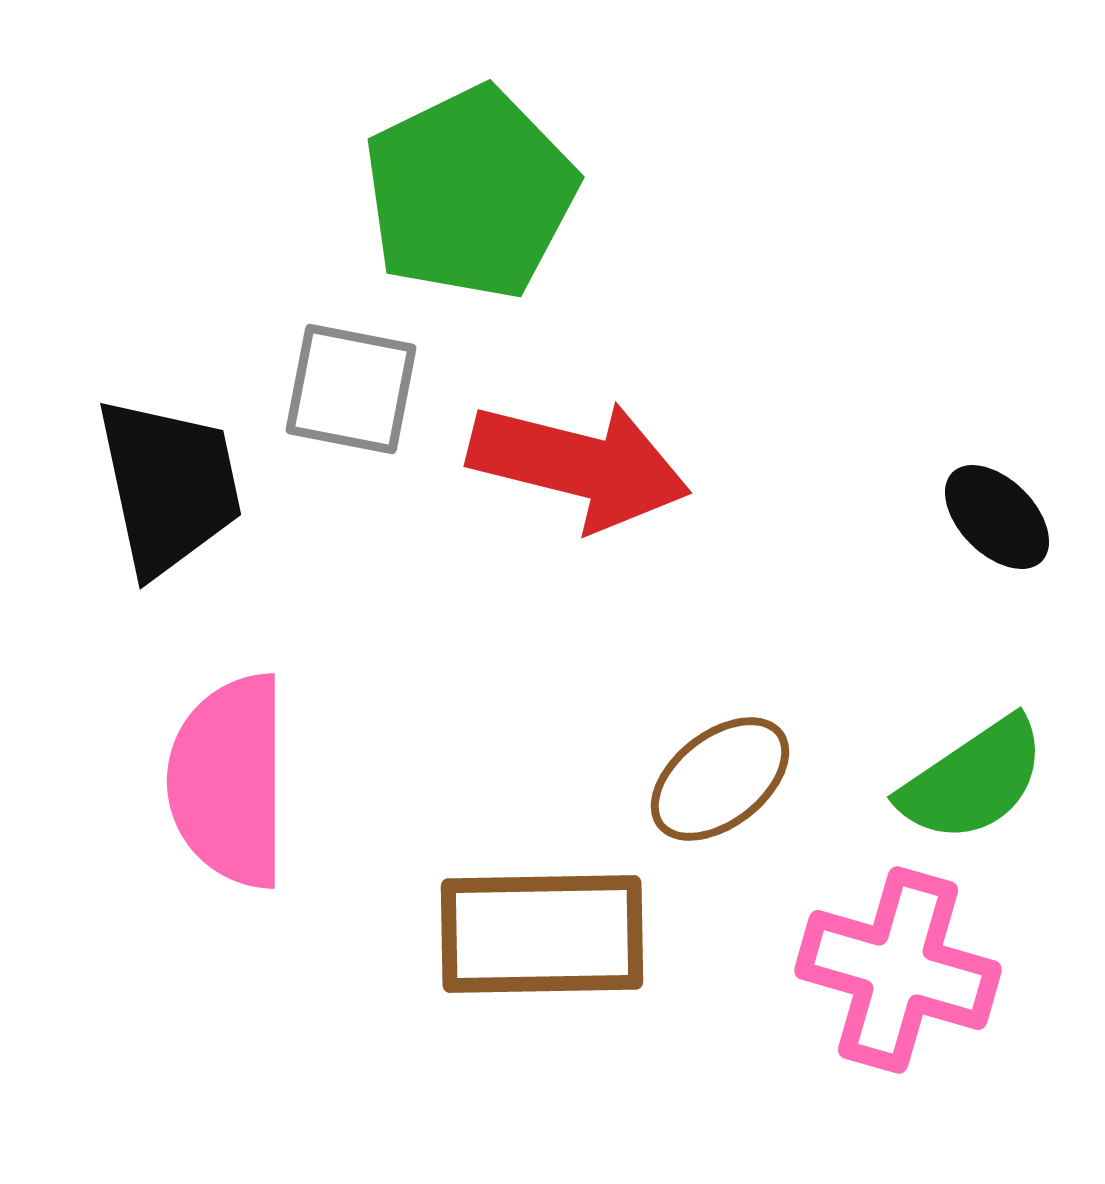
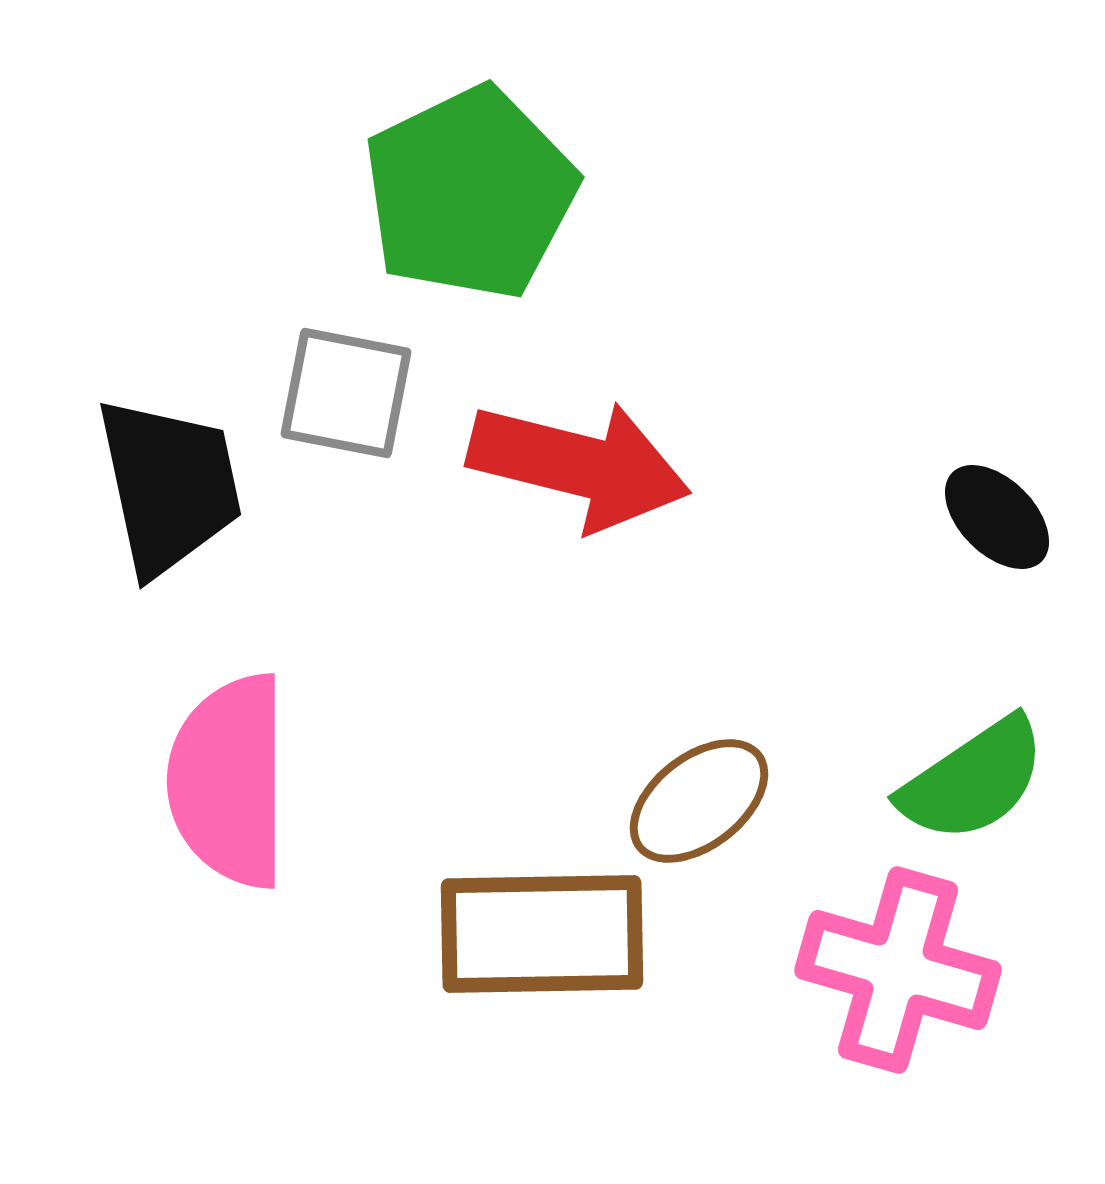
gray square: moved 5 px left, 4 px down
brown ellipse: moved 21 px left, 22 px down
